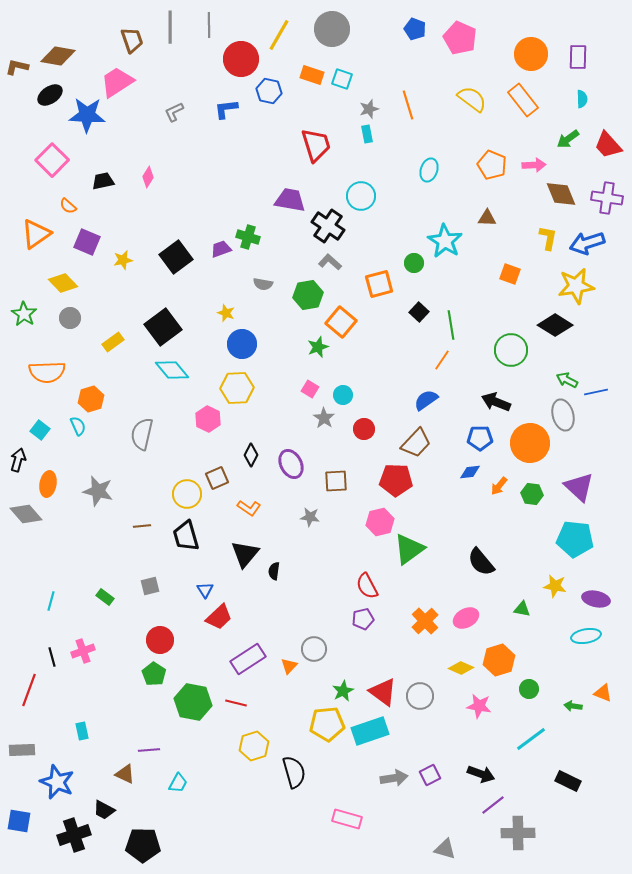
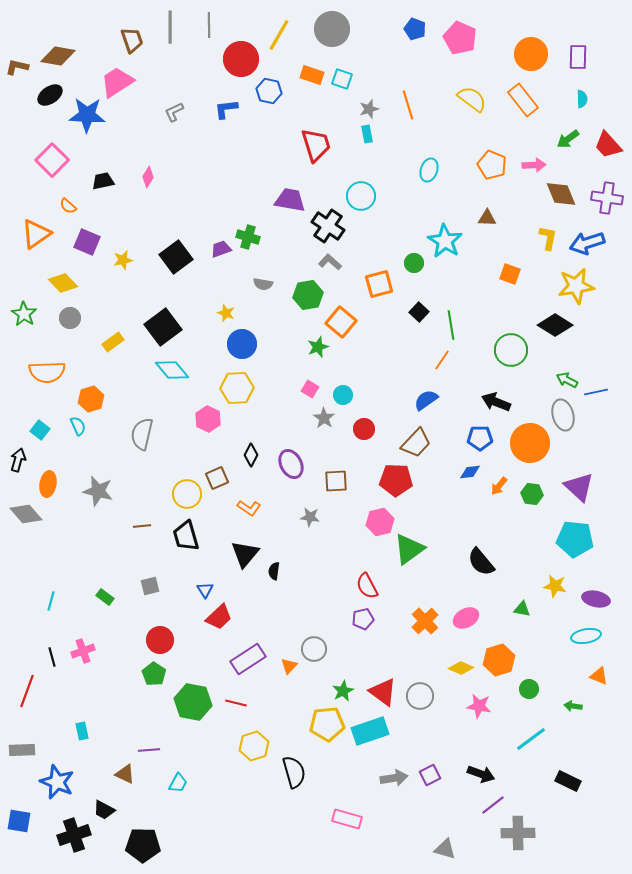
red line at (29, 690): moved 2 px left, 1 px down
orange triangle at (603, 693): moved 4 px left, 17 px up
